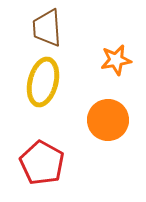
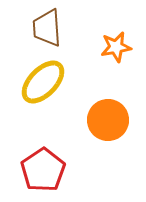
orange star: moved 13 px up
yellow ellipse: rotated 30 degrees clockwise
red pentagon: moved 1 px right, 7 px down; rotated 9 degrees clockwise
